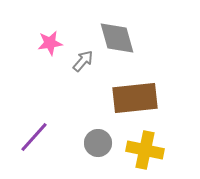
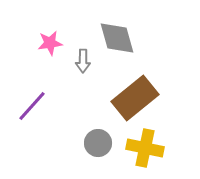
gray arrow: rotated 140 degrees clockwise
brown rectangle: rotated 33 degrees counterclockwise
purple line: moved 2 px left, 31 px up
yellow cross: moved 2 px up
